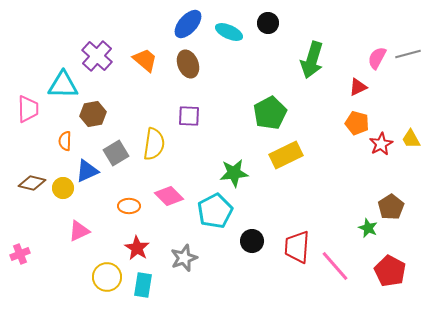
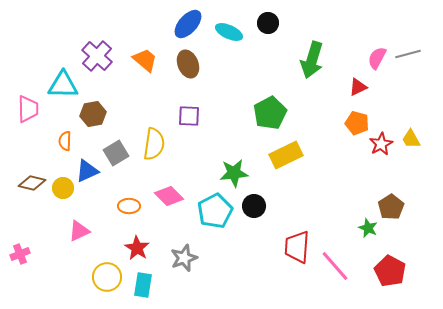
black circle at (252, 241): moved 2 px right, 35 px up
